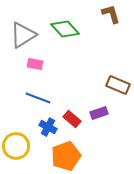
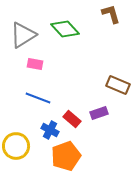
blue cross: moved 2 px right, 3 px down
